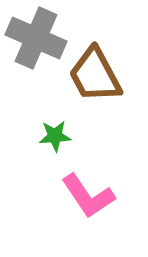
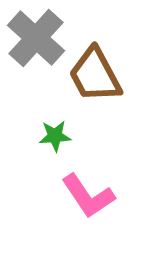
gray cross: rotated 18 degrees clockwise
